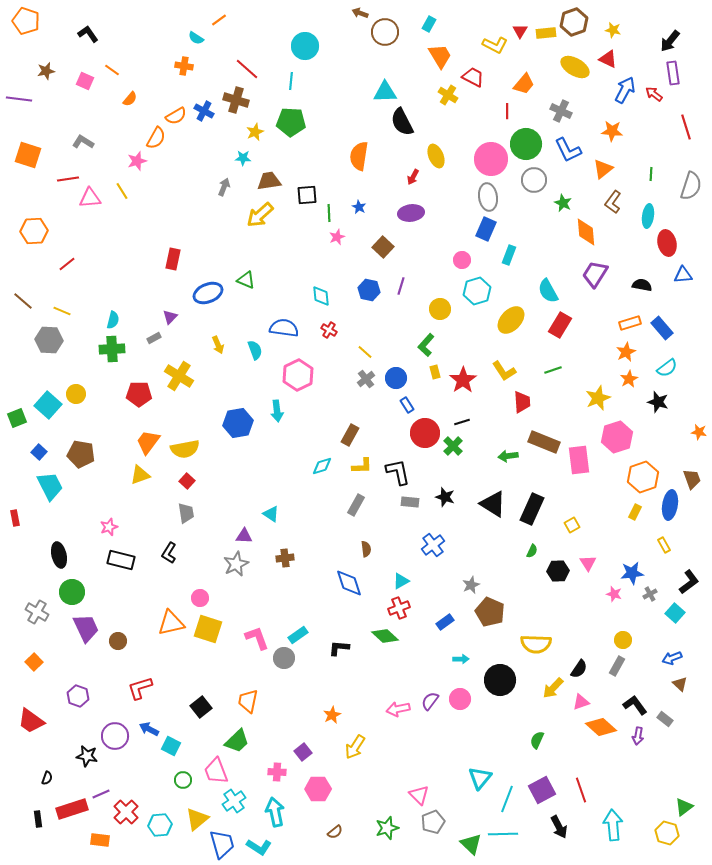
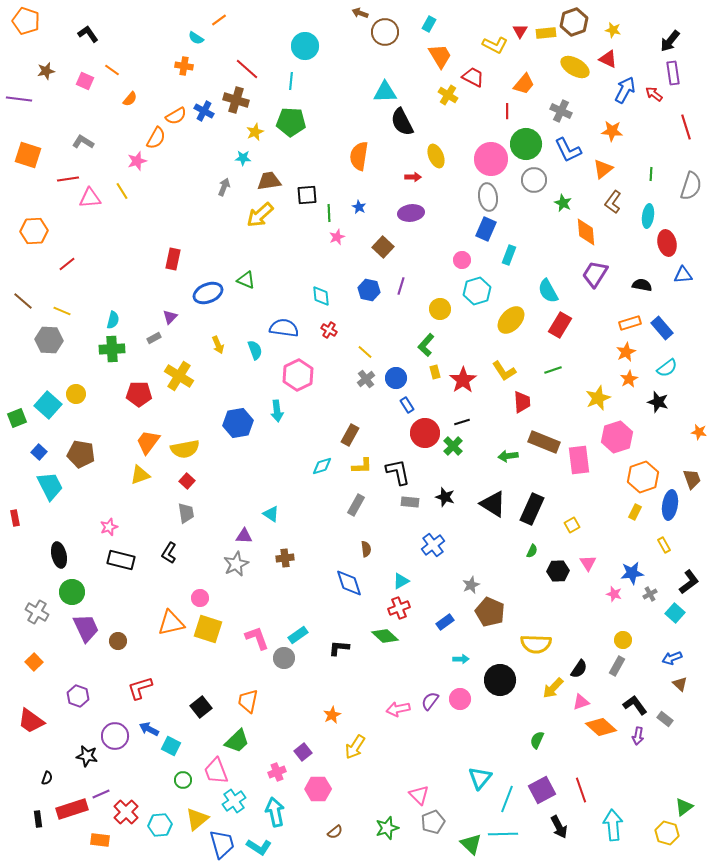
red arrow at (413, 177): rotated 119 degrees counterclockwise
pink cross at (277, 772): rotated 24 degrees counterclockwise
